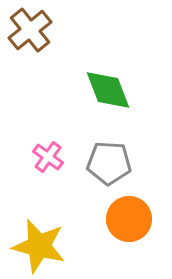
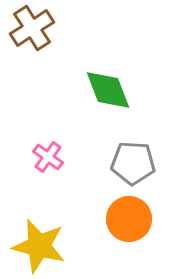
brown cross: moved 2 px right, 2 px up; rotated 6 degrees clockwise
gray pentagon: moved 24 px right
